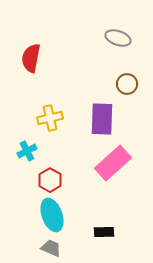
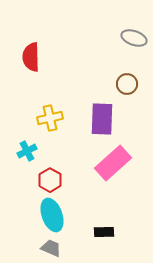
gray ellipse: moved 16 px right
red semicircle: moved 1 px up; rotated 12 degrees counterclockwise
